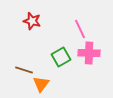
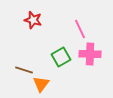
red star: moved 1 px right, 1 px up
pink cross: moved 1 px right, 1 px down
